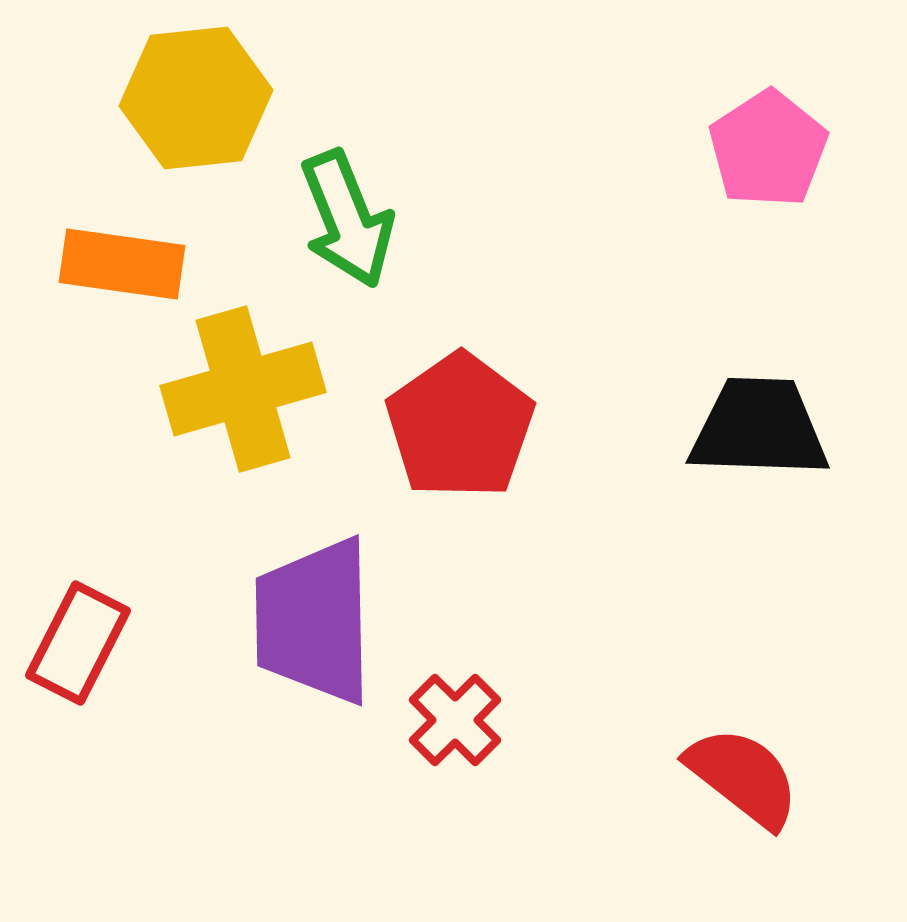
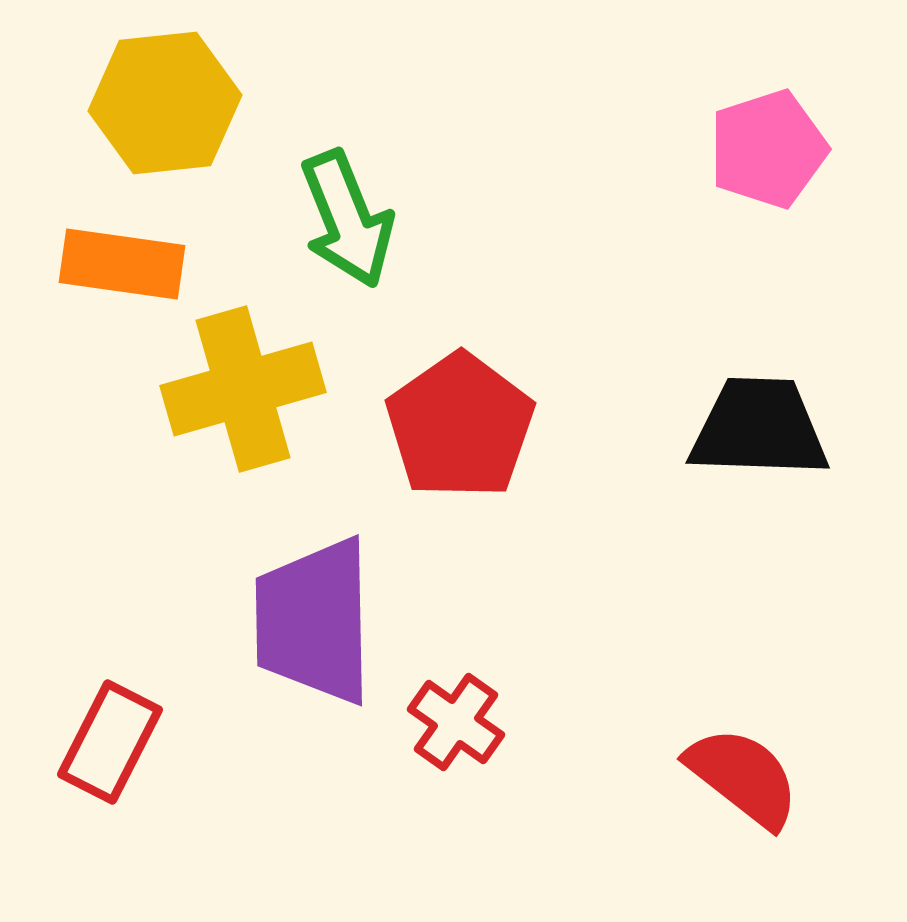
yellow hexagon: moved 31 px left, 5 px down
pink pentagon: rotated 15 degrees clockwise
red rectangle: moved 32 px right, 99 px down
red cross: moved 1 px right, 2 px down; rotated 10 degrees counterclockwise
